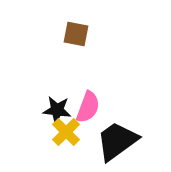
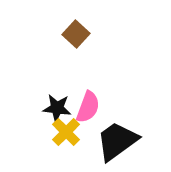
brown square: rotated 32 degrees clockwise
black star: moved 2 px up
